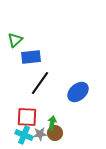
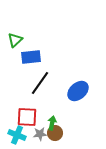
blue ellipse: moved 1 px up
cyan cross: moved 7 px left
